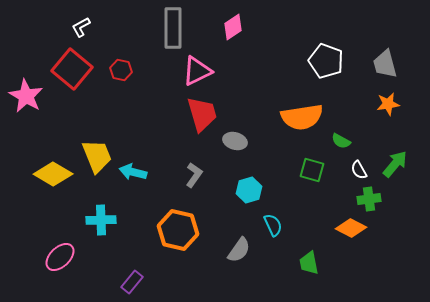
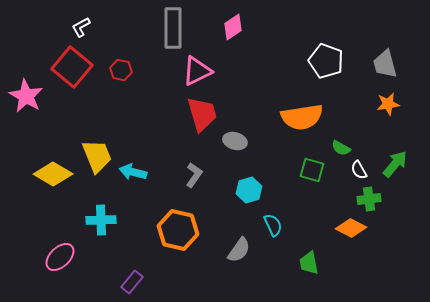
red square: moved 2 px up
green semicircle: moved 7 px down
